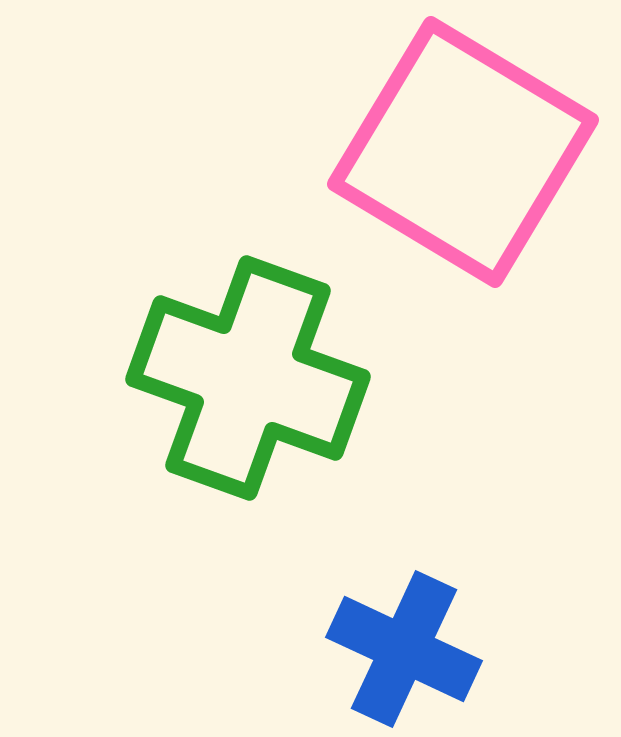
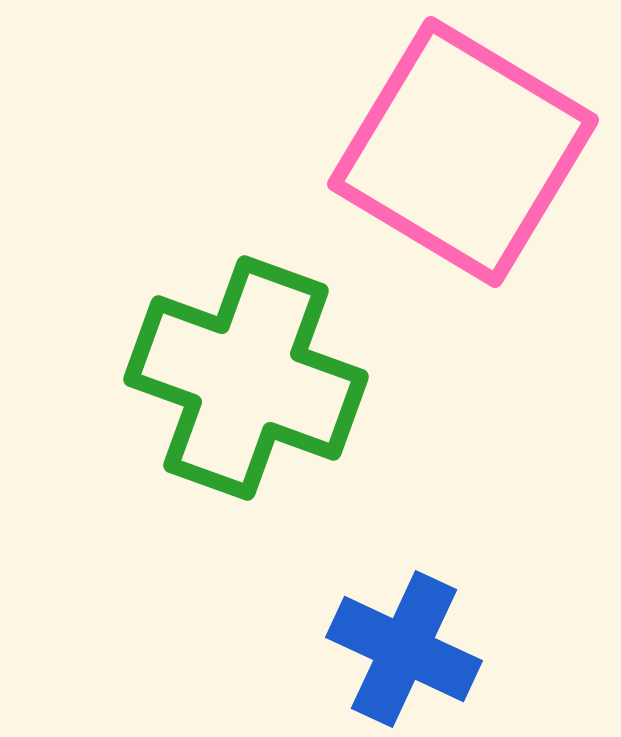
green cross: moved 2 px left
